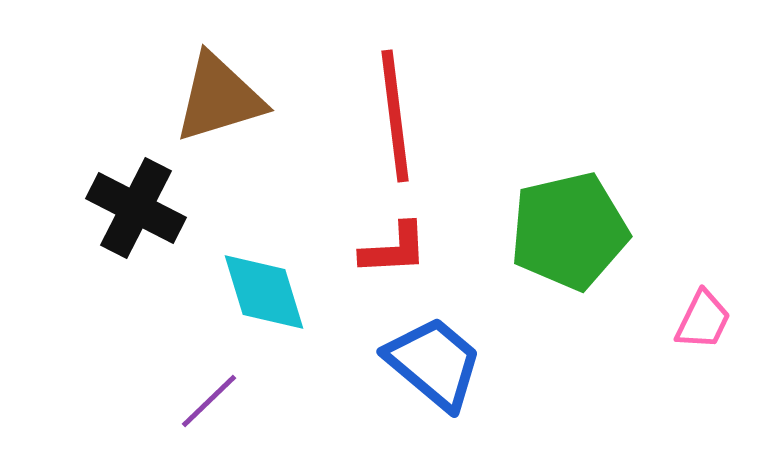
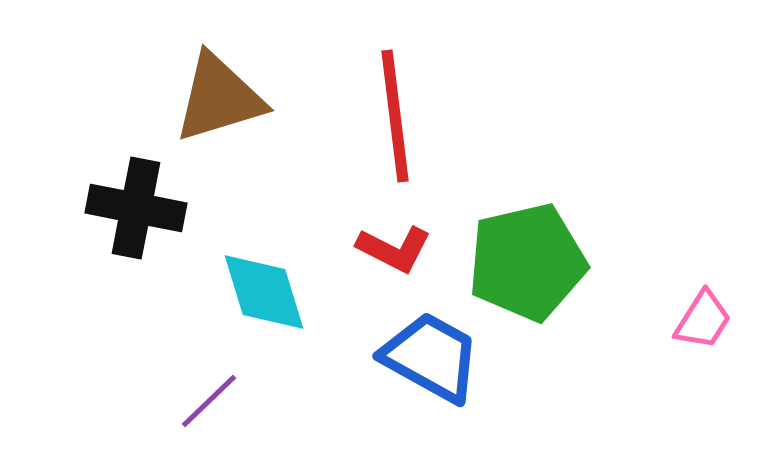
black cross: rotated 16 degrees counterclockwise
green pentagon: moved 42 px left, 31 px down
red L-shape: rotated 30 degrees clockwise
pink trapezoid: rotated 6 degrees clockwise
blue trapezoid: moved 3 px left, 6 px up; rotated 11 degrees counterclockwise
